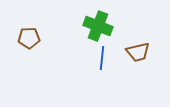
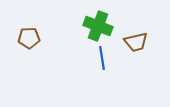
brown trapezoid: moved 2 px left, 10 px up
blue line: rotated 15 degrees counterclockwise
